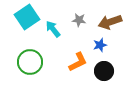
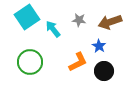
blue star: moved 1 px left, 1 px down; rotated 24 degrees counterclockwise
